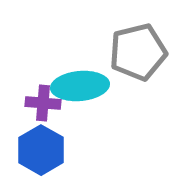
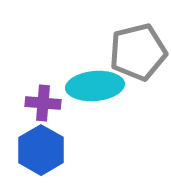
cyan ellipse: moved 15 px right
